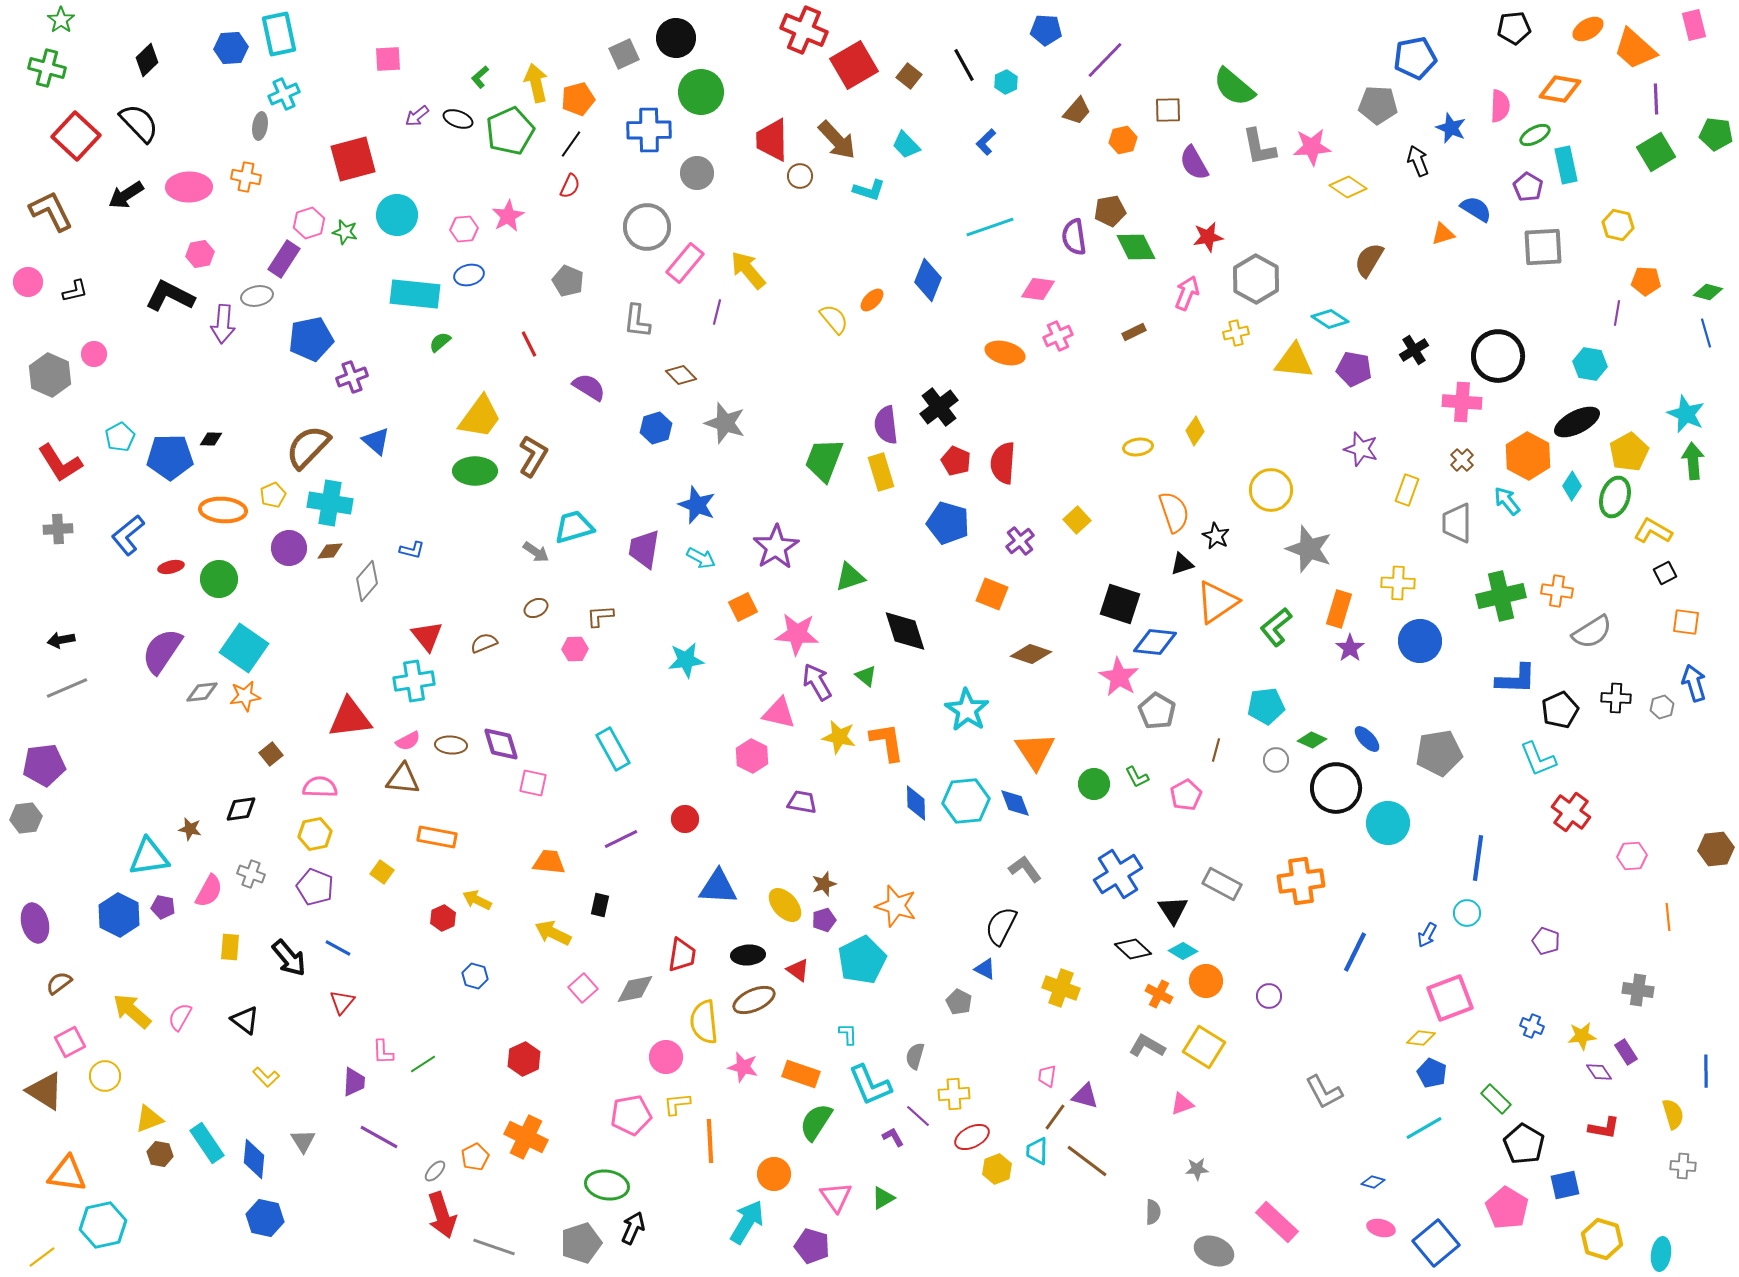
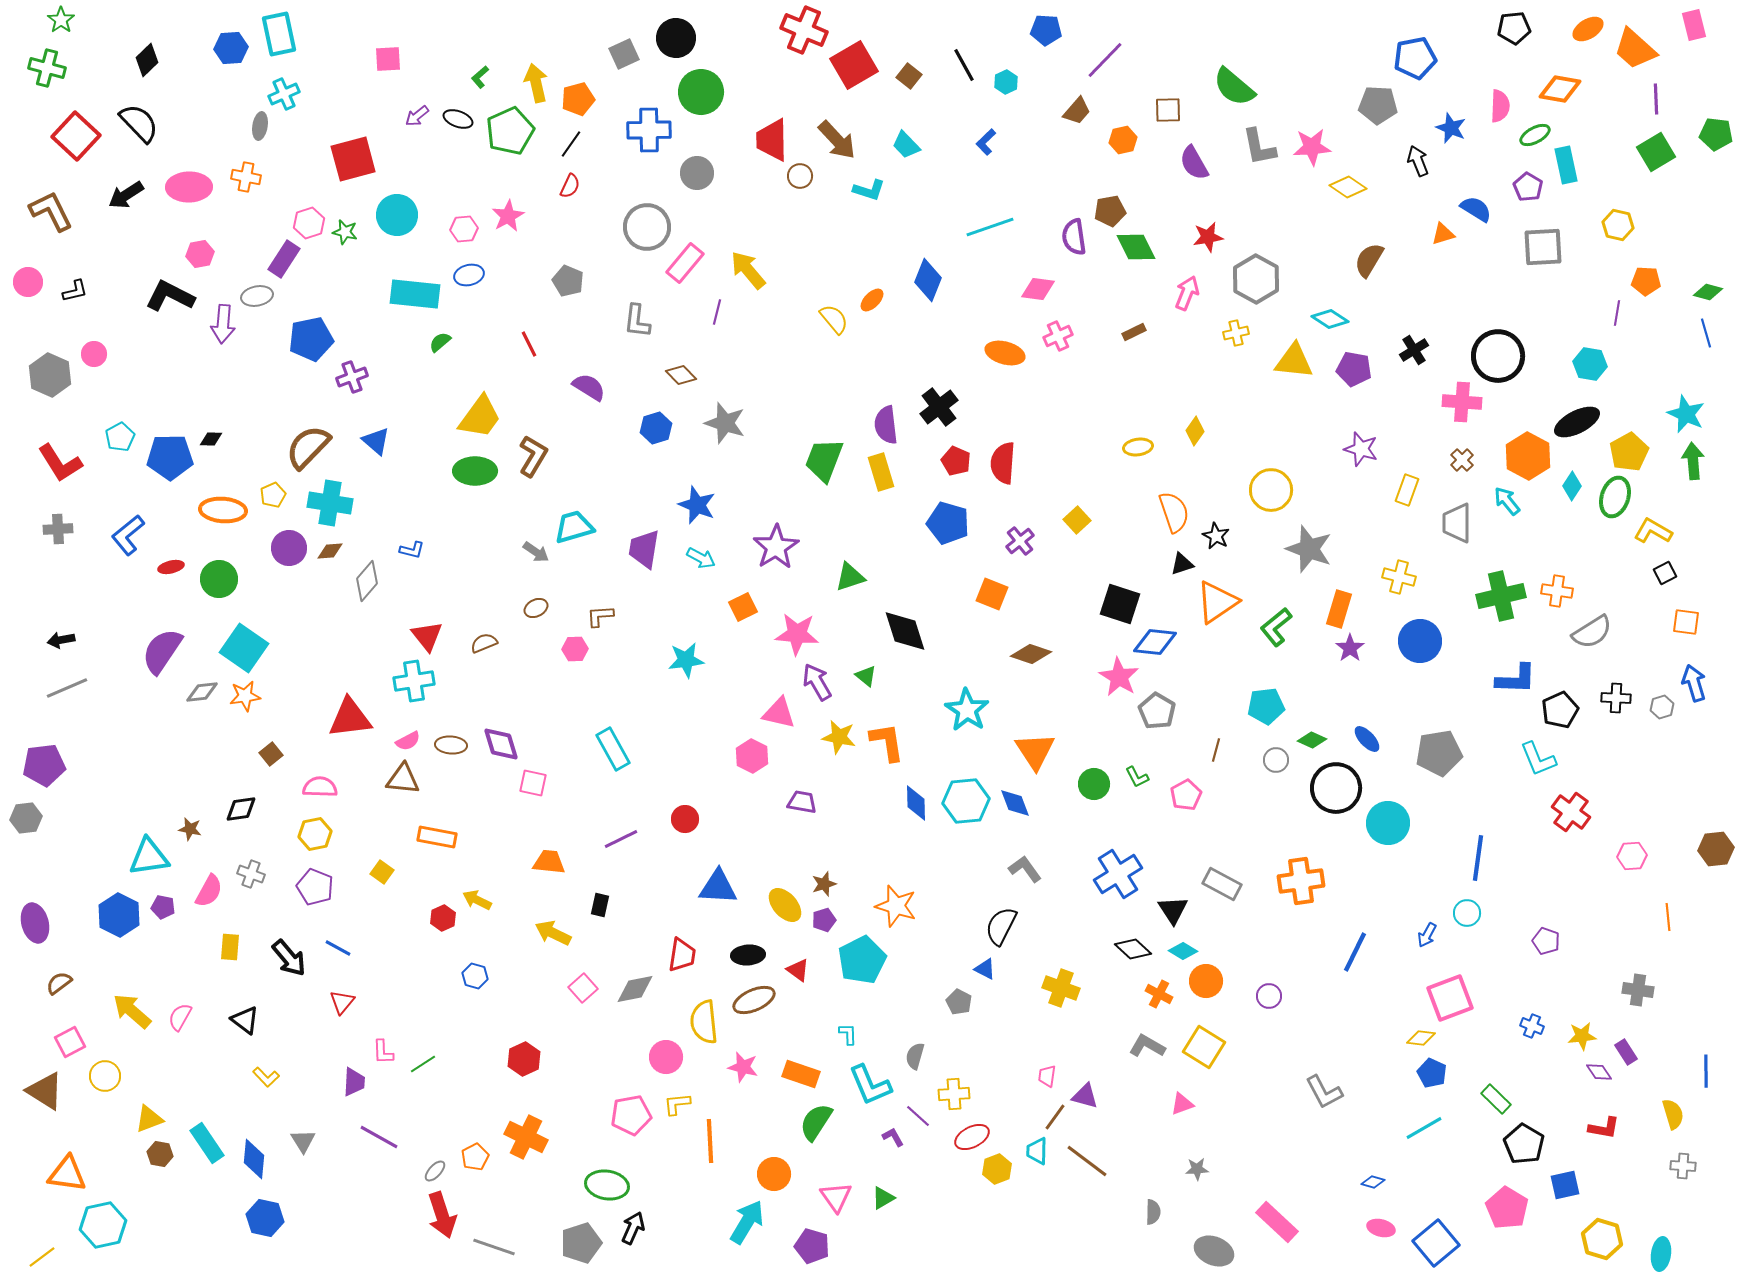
yellow cross at (1398, 583): moved 1 px right, 6 px up; rotated 12 degrees clockwise
